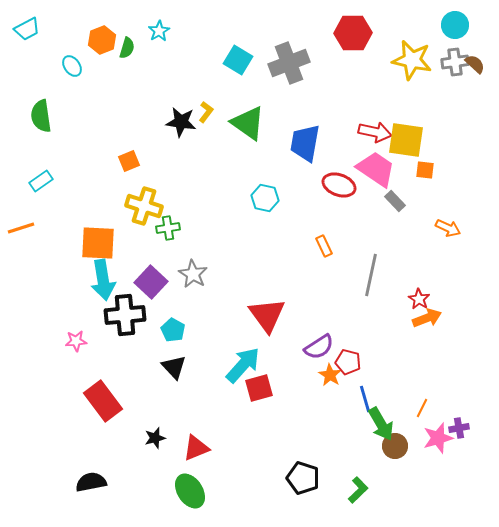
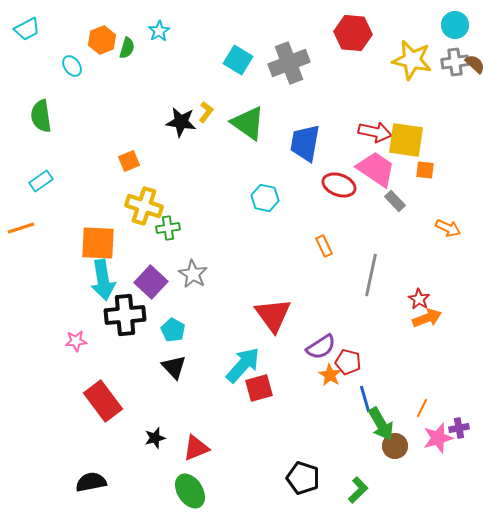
red hexagon at (353, 33): rotated 6 degrees clockwise
red triangle at (267, 315): moved 6 px right
purple semicircle at (319, 347): moved 2 px right
